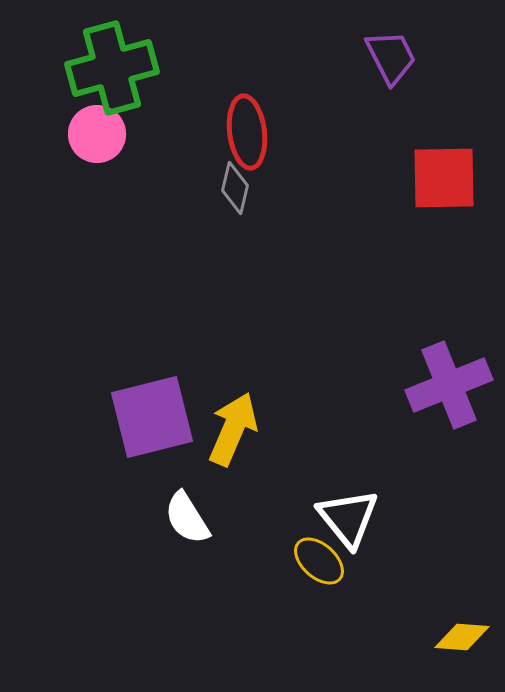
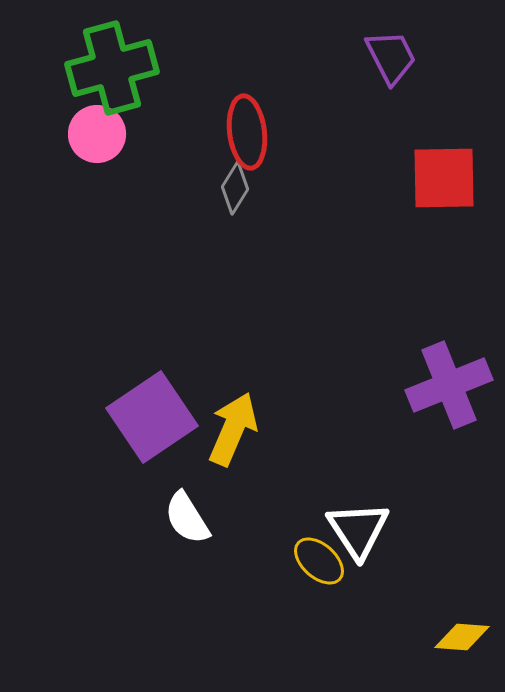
gray diamond: rotated 18 degrees clockwise
purple square: rotated 20 degrees counterclockwise
white triangle: moved 10 px right, 12 px down; rotated 6 degrees clockwise
